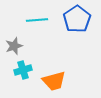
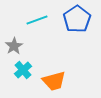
cyan line: rotated 15 degrees counterclockwise
gray star: rotated 12 degrees counterclockwise
cyan cross: rotated 24 degrees counterclockwise
